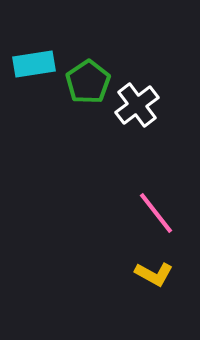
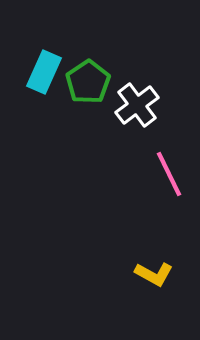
cyan rectangle: moved 10 px right, 8 px down; rotated 57 degrees counterclockwise
pink line: moved 13 px right, 39 px up; rotated 12 degrees clockwise
